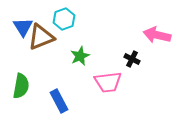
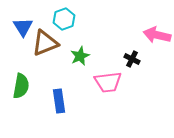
brown triangle: moved 4 px right, 6 px down
blue rectangle: rotated 20 degrees clockwise
